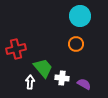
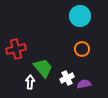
orange circle: moved 6 px right, 5 px down
white cross: moved 5 px right; rotated 32 degrees counterclockwise
purple semicircle: rotated 40 degrees counterclockwise
